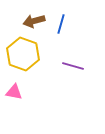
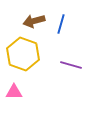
purple line: moved 2 px left, 1 px up
pink triangle: rotated 12 degrees counterclockwise
